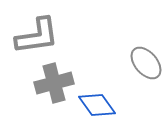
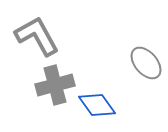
gray L-shape: rotated 111 degrees counterclockwise
gray cross: moved 1 px right, 2 px down
